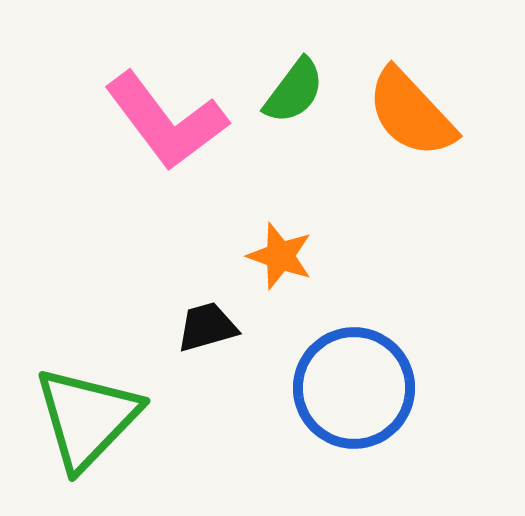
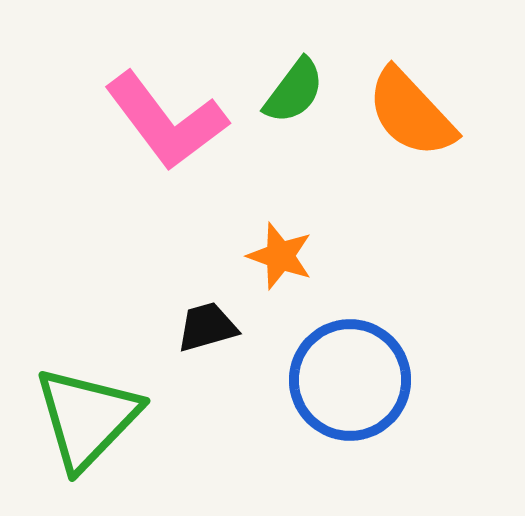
blue circle: moved 4 px left, 8 px up
